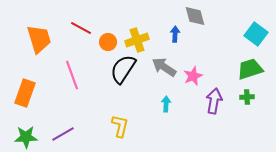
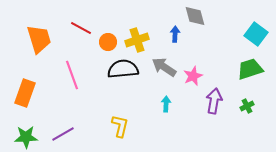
black semicircle: rotated 52 degrees clockwise
green cross: moved 9 px down; rotated 24 degrees counterclockwise
